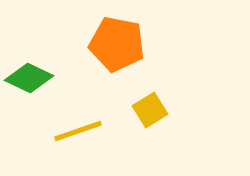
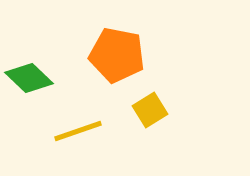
orange pentagon: moved 11 px down
green diamond: rotated 18 degrees clockwise
